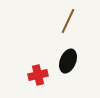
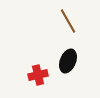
brown line: rotated 55 degrees counterclockwise
